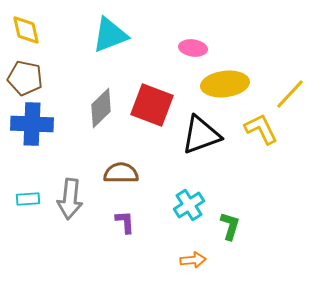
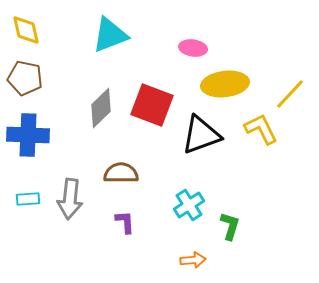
blue cross: moved 4 px left, 11 px down
